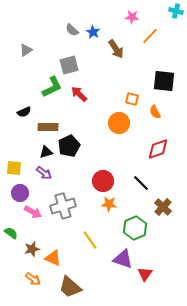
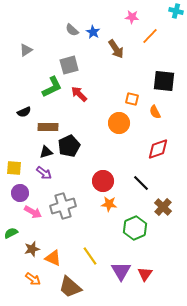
green semicircle: rotated 64 degrees counterclockwise
yellow line: moved 16 px down
purple triangle: moved 2 px left, 12 px down; rotated 40 degrees clockwise
